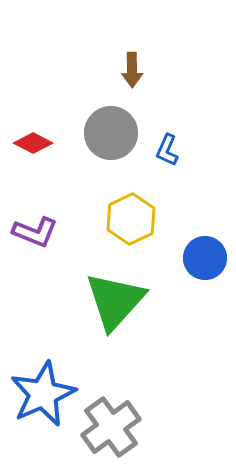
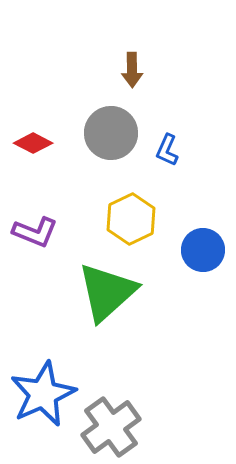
blue circle: moved 2 px left, 8 px up
green triangle: moved 8 px left, 9 px up; rotated 6 degrees clockwise
